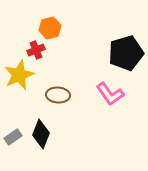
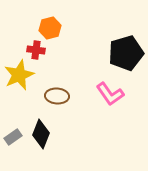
red cross: rotated 30 degrees clockwise
brown ellipse: moved 1 px left, 1 px down
